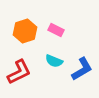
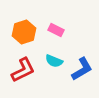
orange hexagon: moved 1 px left, 1 px down
red L-shape: moved 4 px right, 2 px up
